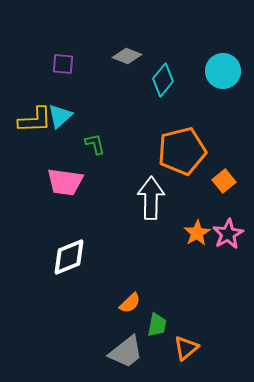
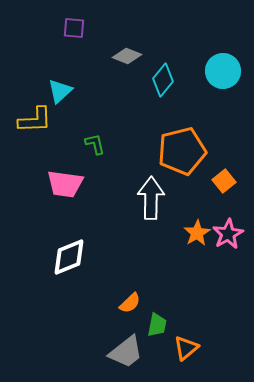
purple square: moved 11 px right, 36 px up
cyan triangle: moved 25 px up
pink trapezoid: moved 2 px down
